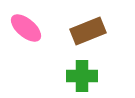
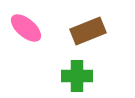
green cross: moved 5 px left
